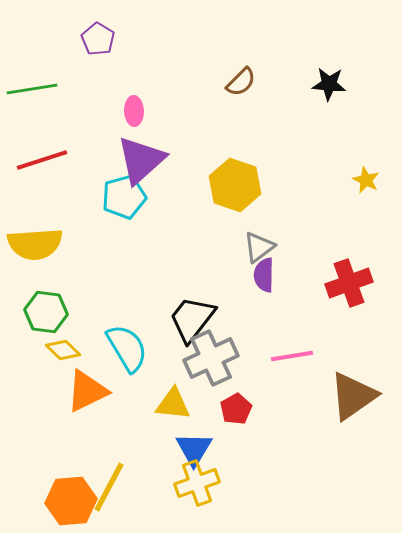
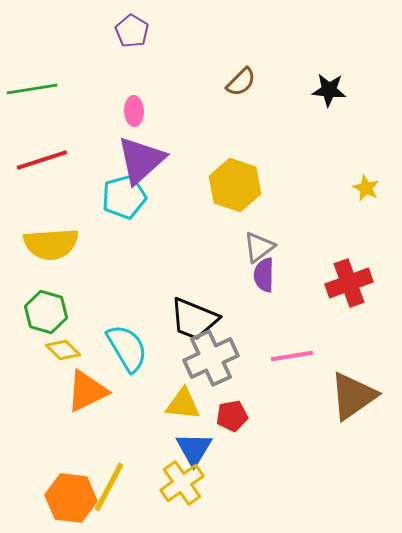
purple pentagon: moved 34 px right, 8 px up
black star: moved 6 px down
yellow star: moved 8 px down
yellow semicircle: moved 16 px right
green hexagon: rotated 9 degrees clockwise
black trapezoid: moved 2 px right; rotated 106 degrees counterclockwise
yellow triangle: moved 10 px right
red pentagon: moved 4 px left, 7 px down; rotated 20 degrees clockwise
yellow cross: moved 15 px left; rotated 15 degrees counterclockwise
orange hexagon: moved 3 px up; rotated 12 degrees clockwise
